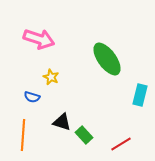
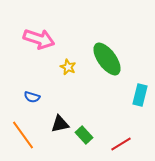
yellow star: moved 17 px right, 10 px up
black triangle: moved 2 px left, 2 px down; rotated 30 degrees counterclockwise
orange line: rotated 40 degrees counterclockwise
